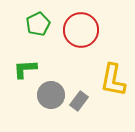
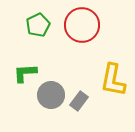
green pentagon: moved 1 px down
red circle: moved 1 px right, 5 px up
green L-shape: moved 4 px down
